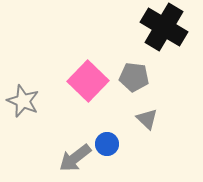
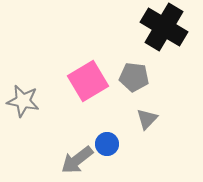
pink square: rotated 15 degrees clockwise
gray star: rotated 12 degrees counterclockwise
gray triangle: rotated 30 degrees clockwise
gray arrow: moved 2 px right, 2 px down
